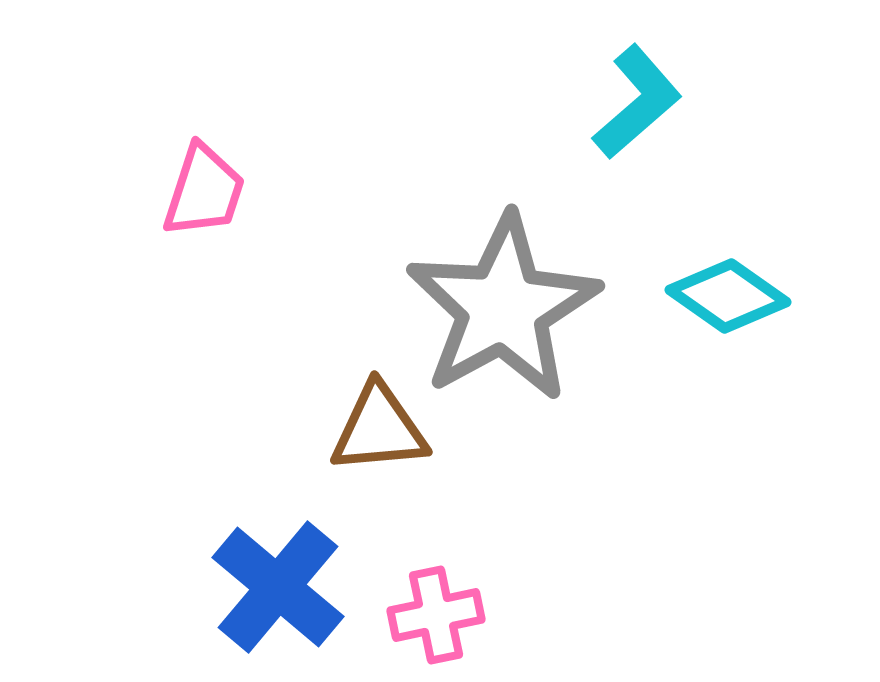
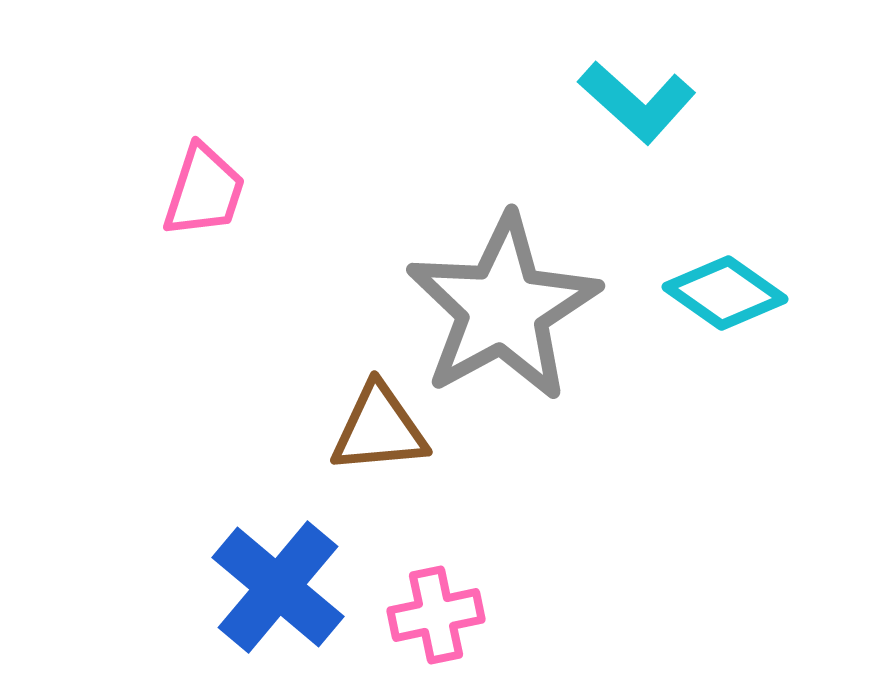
cyan L-shape: rotated 83 degrees clockwise
cyan diamond: moved 3 px left, 3 px up
